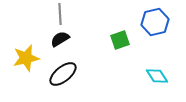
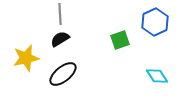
blue hexagon: rotated 12 degrees counterclockwise
